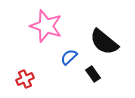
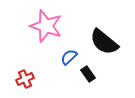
black rectangle: moved 5 px left
